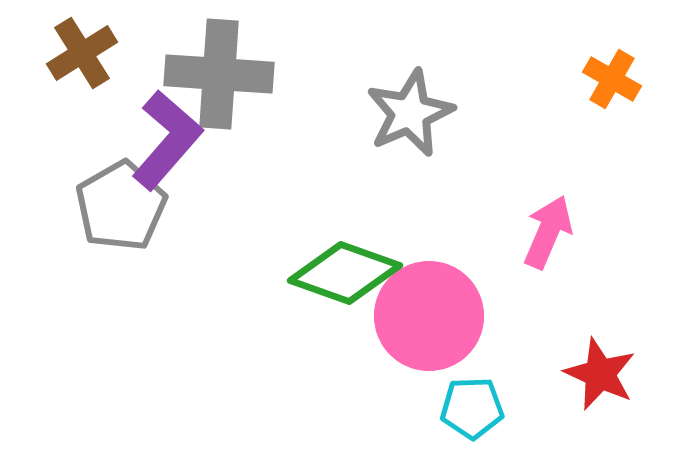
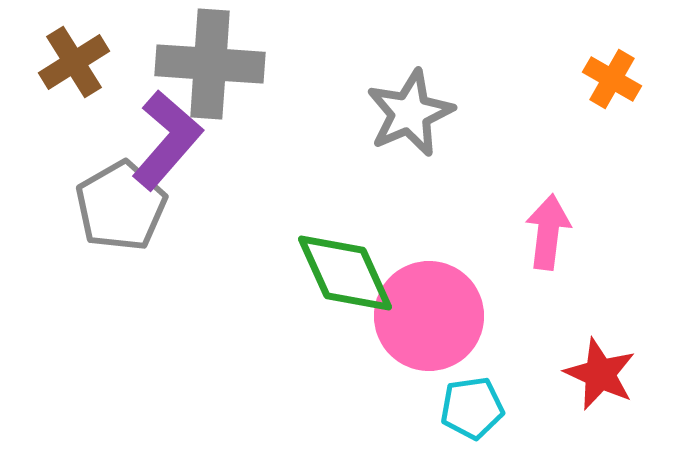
brown cross: moved 8 px left, 9 px down
gray cross: moved 9 px left, 10 px up
pink arrow: rotated 16 degrees counterclockwise
green diamond: rotated 46 degrees clockwise
cyan pentagon: rotated 6 degrees counterclockwise
